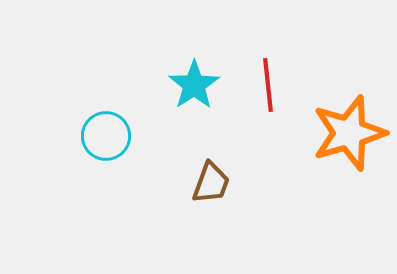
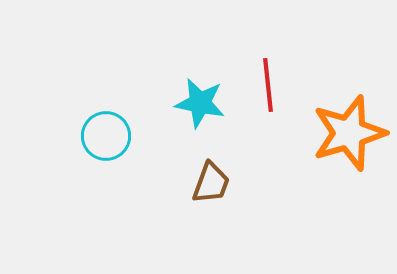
cyan star: moved 6 px right, 18 px down; rotated 27 degrees counterclockwise
